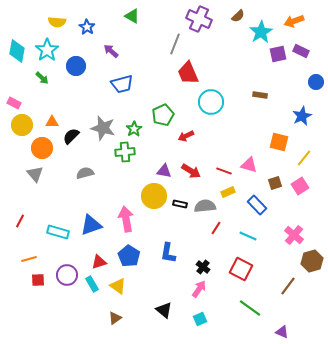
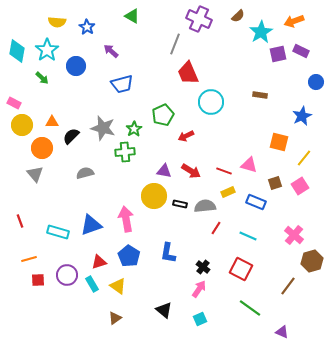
blue rectangle at (257, 205): moved 1 px left, 3 px up; rotated 24 degrees counterclockwise
red line at (20, 221): rotated 48 degrees counterclockwise
